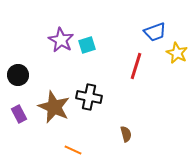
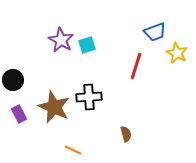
black circle: moved 5 px left, 5 px down
black cross: rotated 15 degrees counterclockwise
